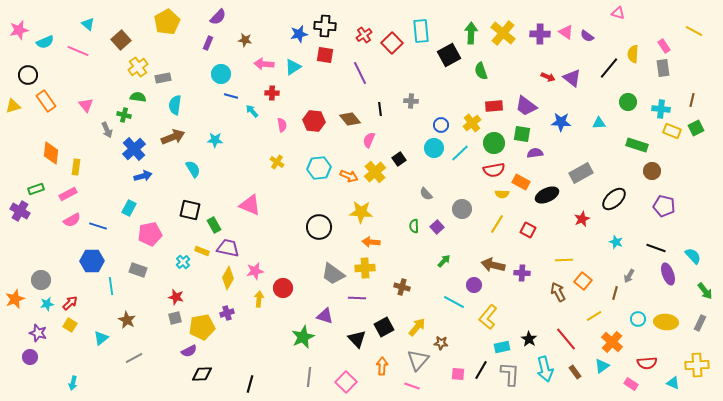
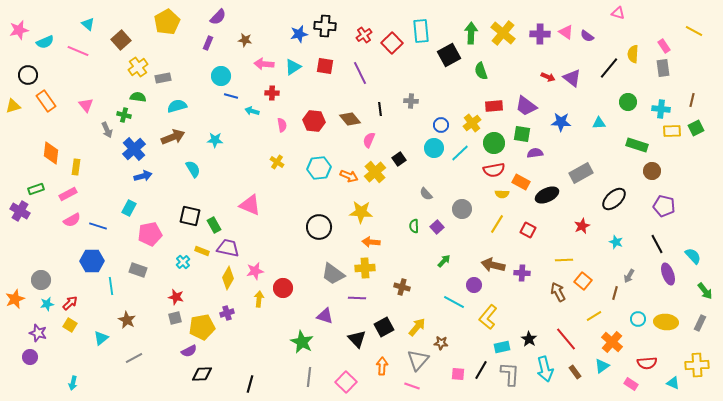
red square at (325, 55): moved 11 px down
cyan circle at (221, 74): moved 2 px down
cyan semicircle at (175, 105): moved 2 px right, 1 px down; rotated 66 degrees clockwise
cyan arrow at (252, 111): rotated 32 degrees counterclockwise
yellow rectangle at (672, 131): rotated 24 degrees counterclockwise
black square at (190, 210): moved 6 px down
red star at (582, 219): moved 7 px down
black line at (656, 248): moved 1 px right, 4 px up; rotated 42 degrees clockwise
green star at (303, 337): moved 1 px left, 5 px down; rotated 20 degrees counterclockwise
